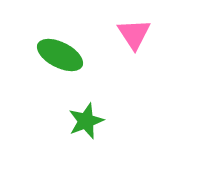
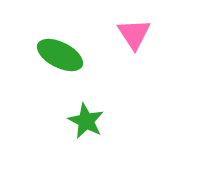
green star: rotated 24 degrees counterclockwise
